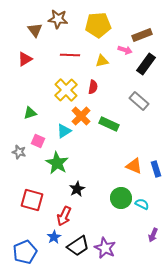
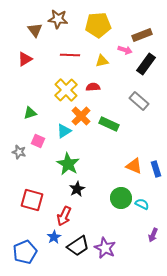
red semicircle: rotated 104 degrees counterclockwise
green star: moved 11 px right, 1 px down
